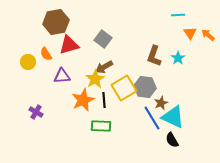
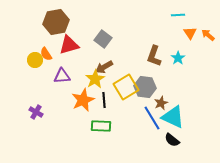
yellow circle: moved 7 px right, 2 px up
yellow square: moved 2 px right, 1 px up
black semicircle: rotated 21 degrees counterclockwise
